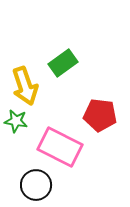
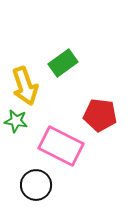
pink rectangle: moved 1 px right, 1 px up
